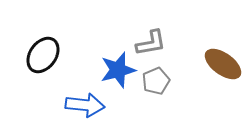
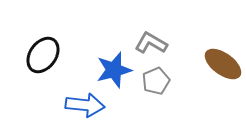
gray L-shape: rotated 140 degrees counterclockwise
blue star: moved 4 px left
